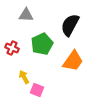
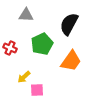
black semicircle: moved 1 px left, 1 px up
red cross: moved 2 px left
orange trapezoid: moved 2 px left
yellow arrow: rotated 104 degrees counterclockwise
pink square: rotated 24 degrees counterclockwise
